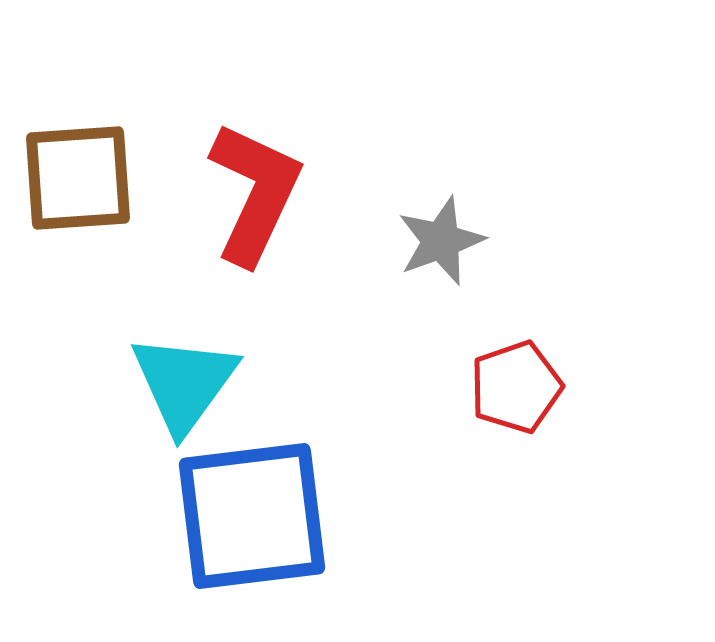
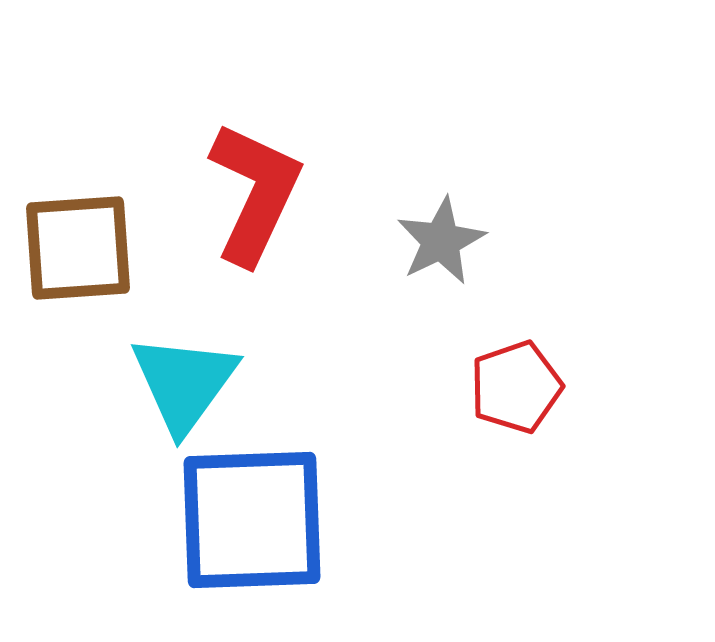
brown square: moved 70 px down
gray star: rotated 6 degrees counterclockwise
blue square: moved 4 px down; rotated 5 degrees clockwise
